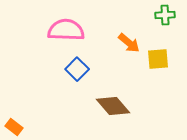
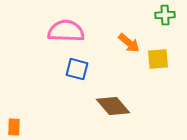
pink semicircle: moved 1 px down
blue square: rotated 30 degrees counterclockwise
orange rectangle: rotated 54 degrees clockwise
